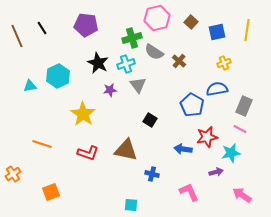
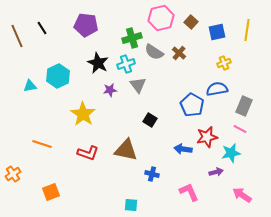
pink hexagon: moved 4 px right
brown cross: moved 8 px up
